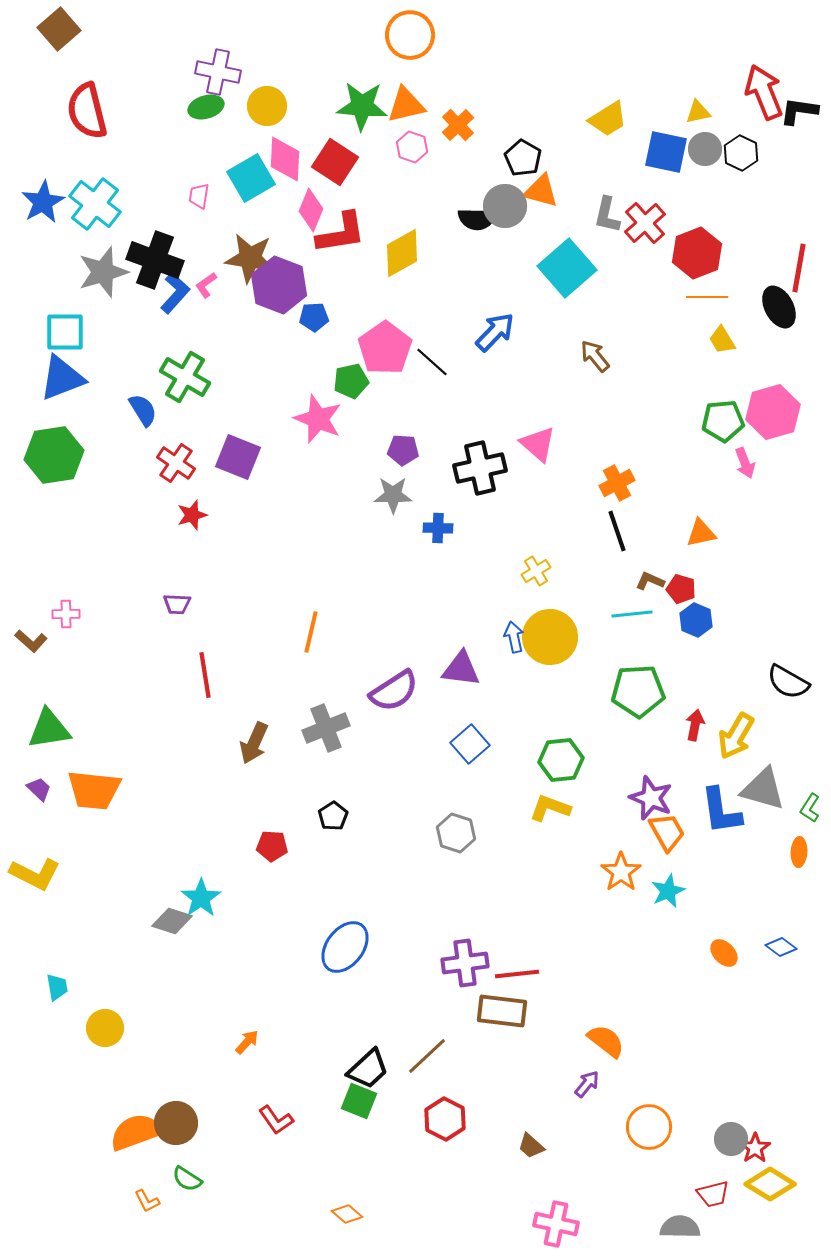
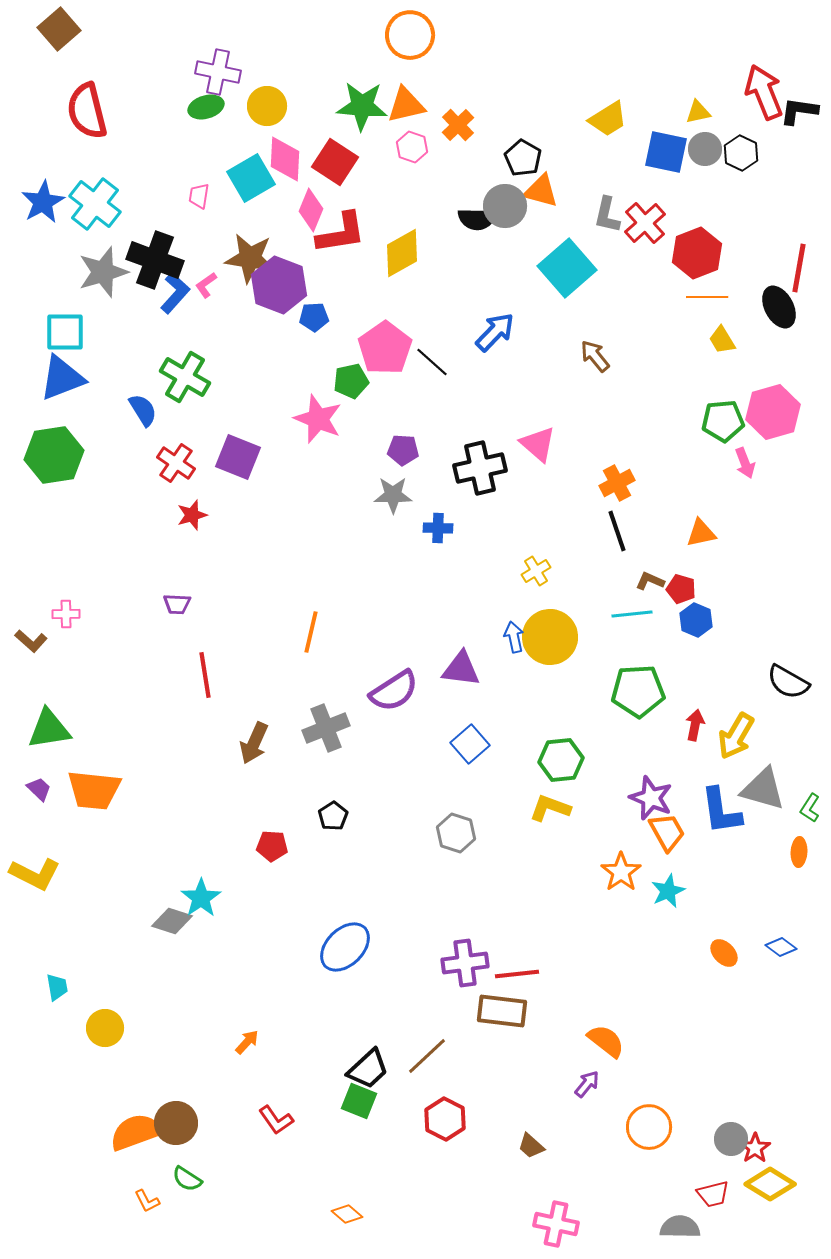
blue ellipse at (345, 947): rotated 8 degrees clockwise
